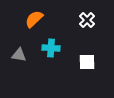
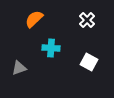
gray triangle: moved 13 px down; rotated 28 degrees counterclockwise
white square: moved 2 px right; rotated 30 degrees clockwise
